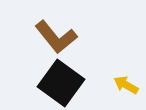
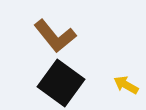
brown L-shape: moved 1 px left, 1 px up
